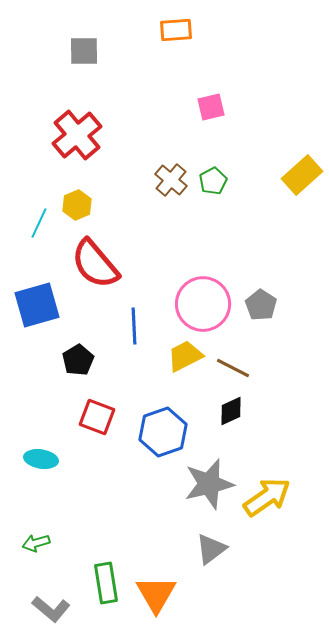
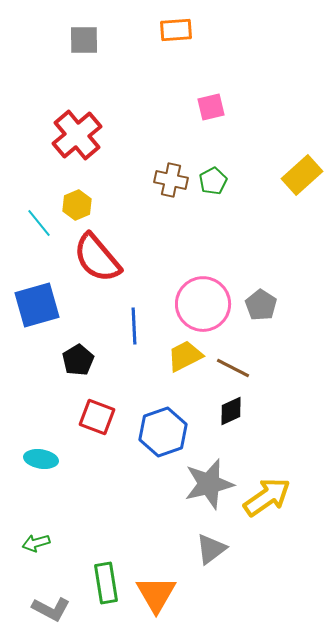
gray square: moved 11 px up
brown cross: rotated 28 degrees counterclockwise
cyan line: rotated 64 degrees counterclockwise
red semicircle: moved 2 px right, 6 px up
gray L-shape: rotated 12 degrees counterclockwise
